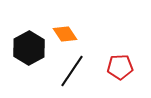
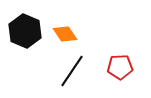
black hexagon: moved 4 px left, 17 px up; rotated 8 degrees counterclockwise
